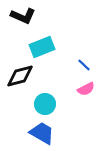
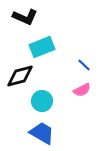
black L-shape: moved 2 px right, 1 px down
pink semicircle: moved 4 px left, 1 px down
cyan circle: moved 3 px left, 3 px up
